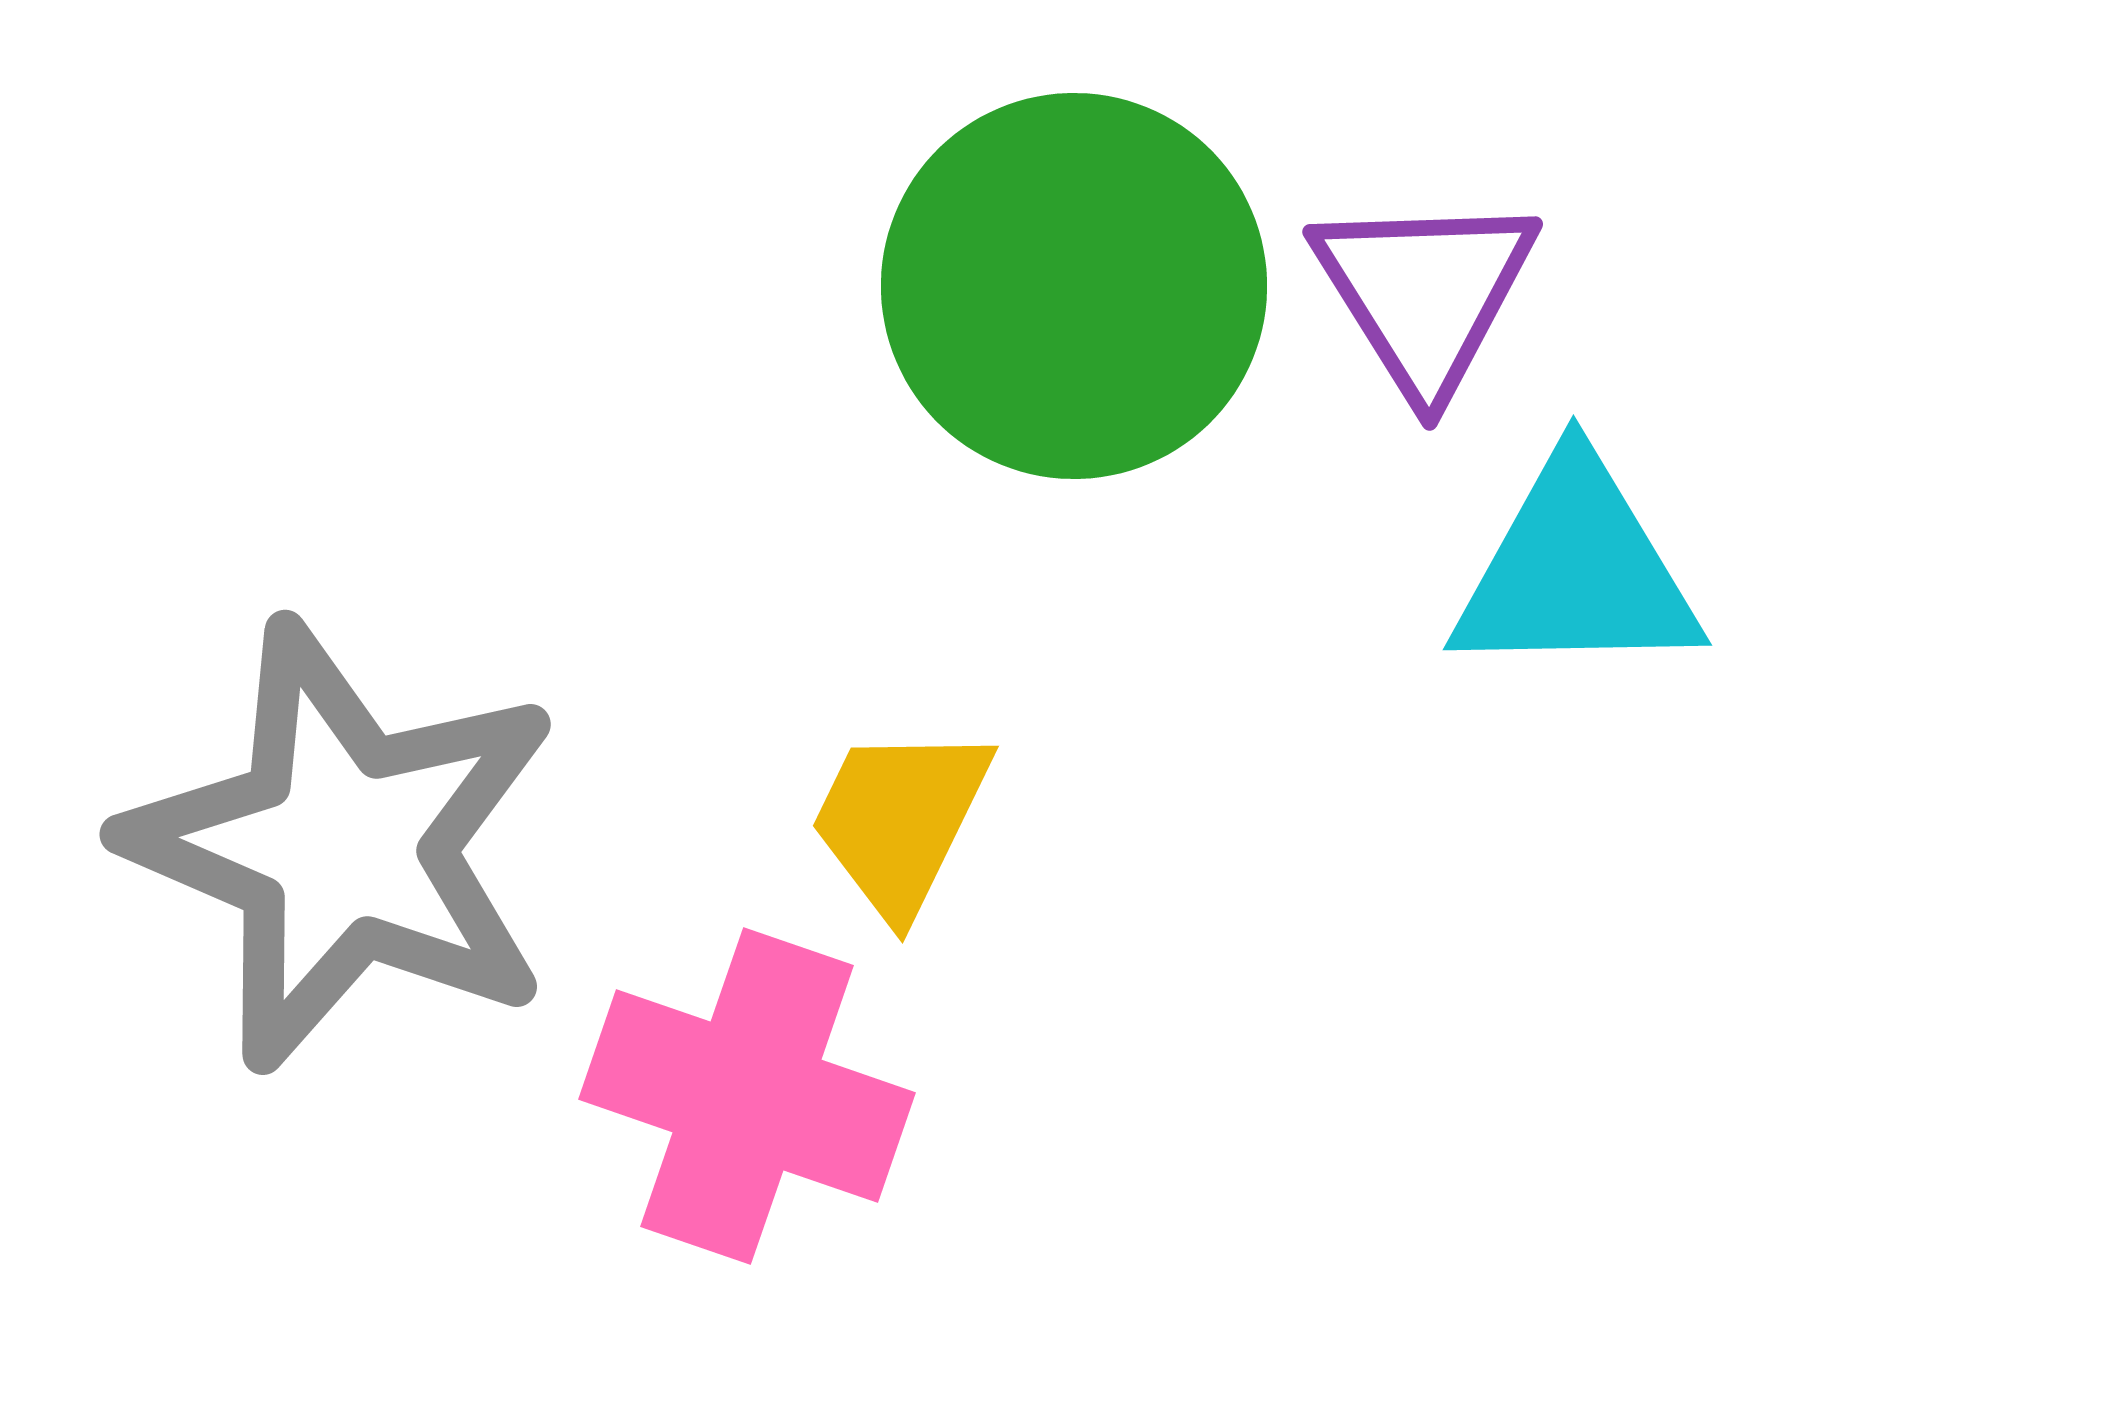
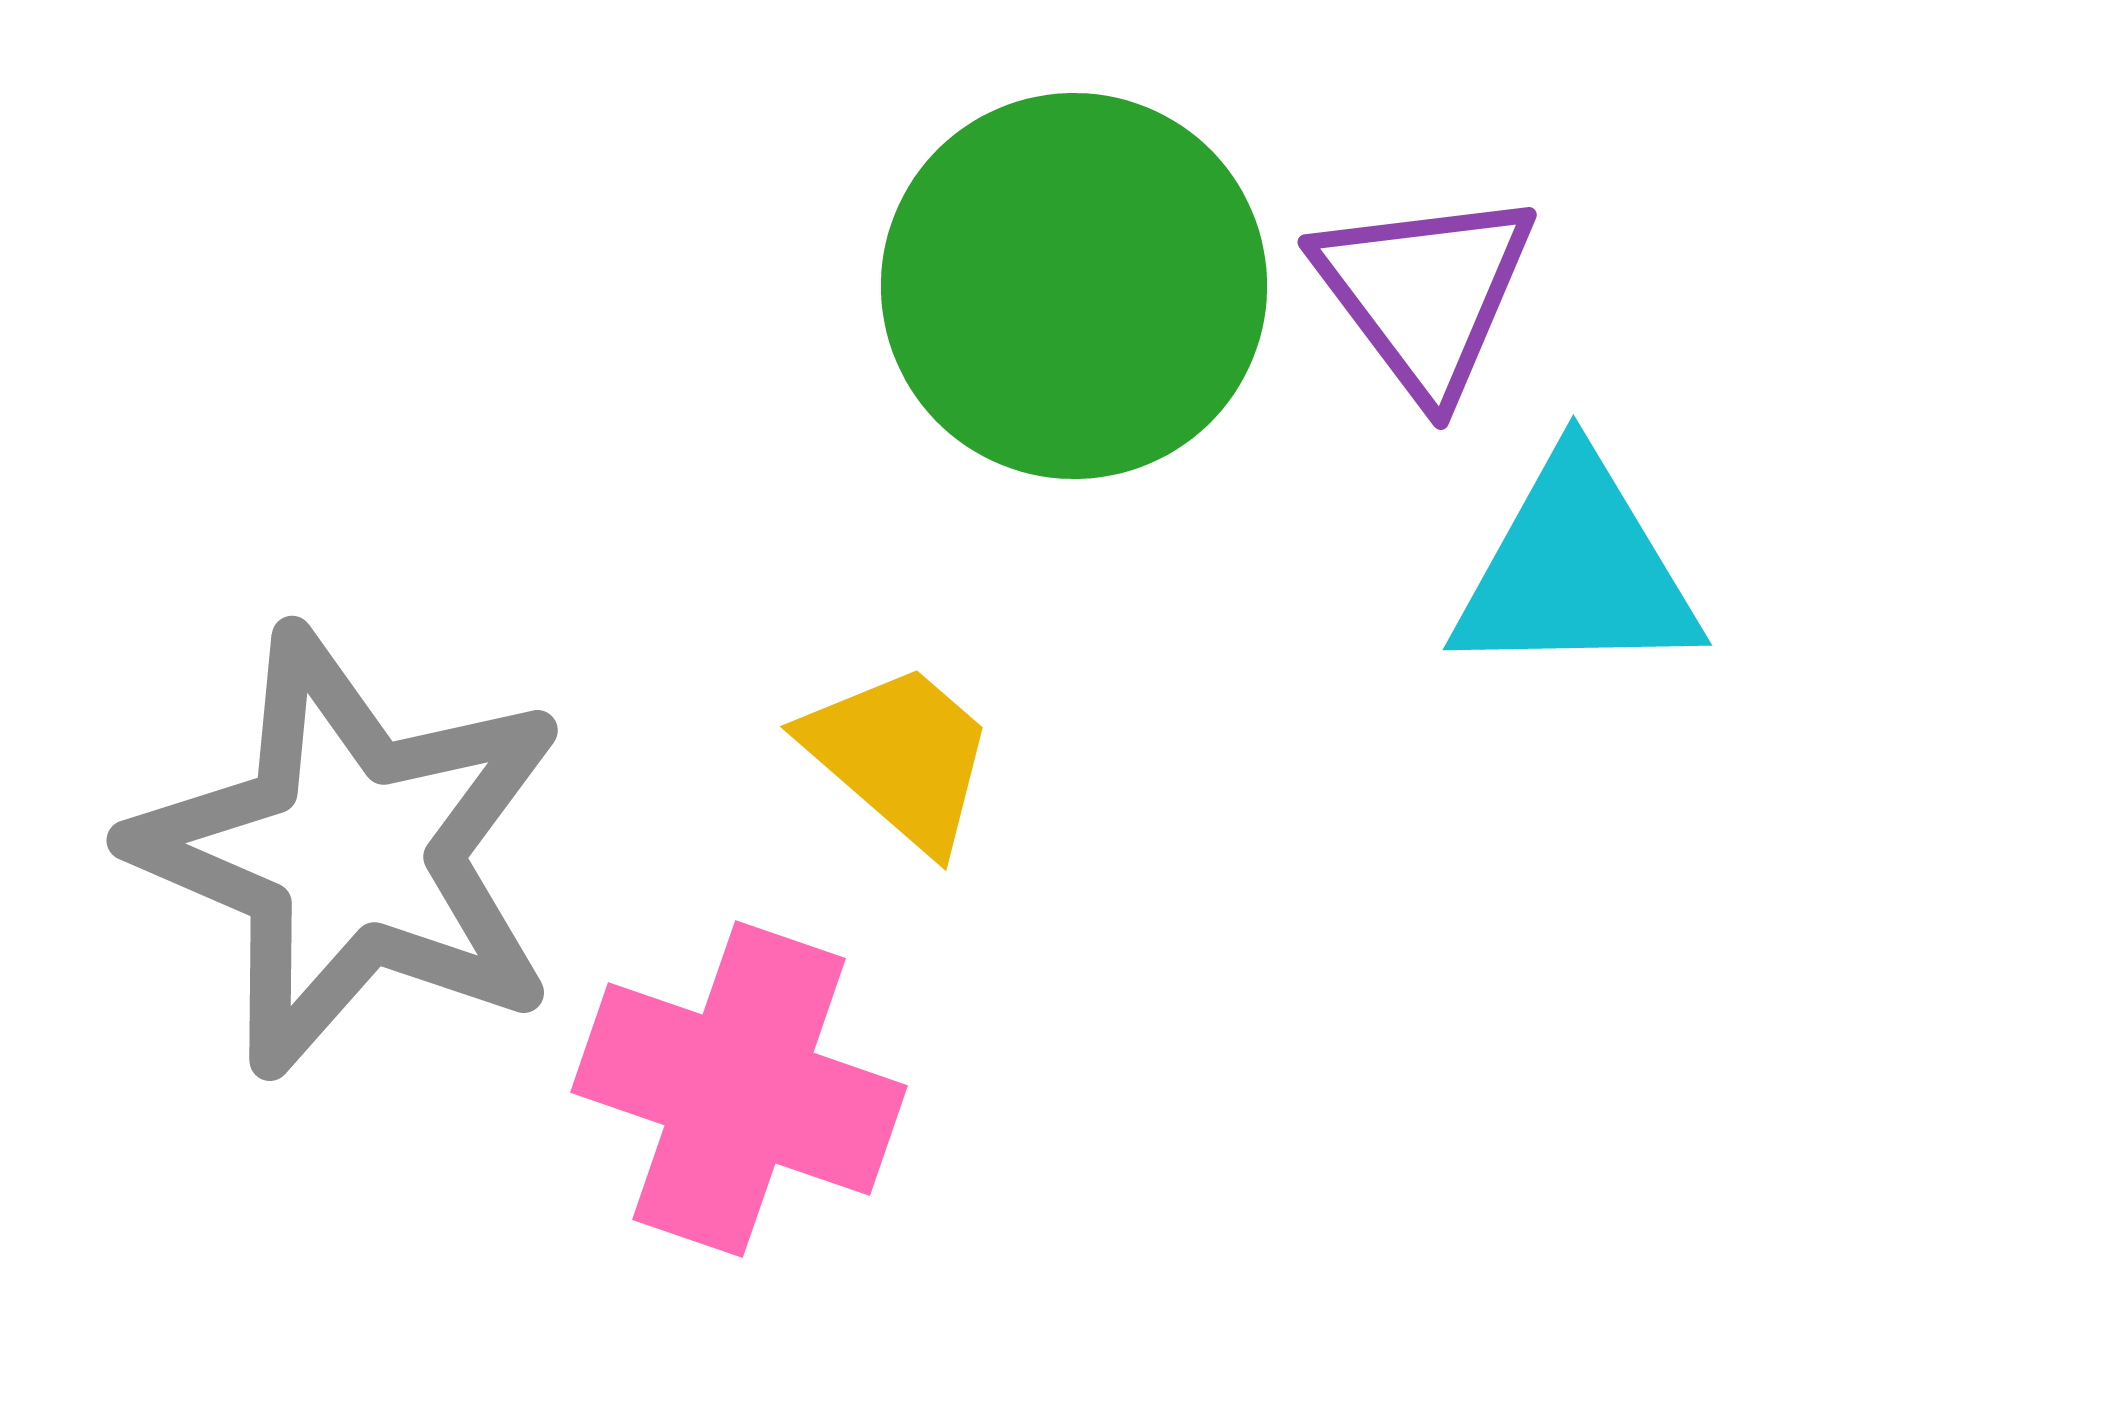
purple triangle: rotated 5 degrees counterclockwise
yellow trapezoid: moved 64 px up; rotated 105 degrees clockwise
gray star: moved 7 px right, 6 px down
pink cross: moved 8 px left, 7 px up
